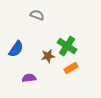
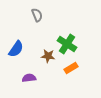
gray semicircle: rotated 48 degrees clockwise
green cross: moved 2 px up
brown star: rotated 16 degrees clockwise
